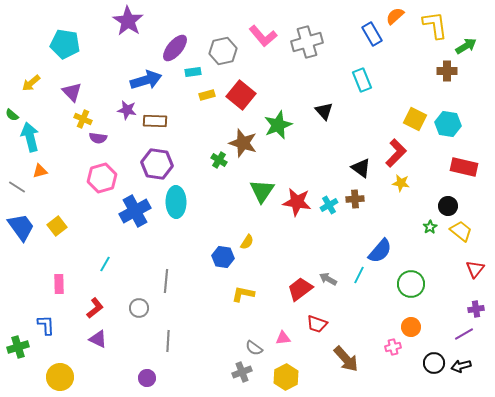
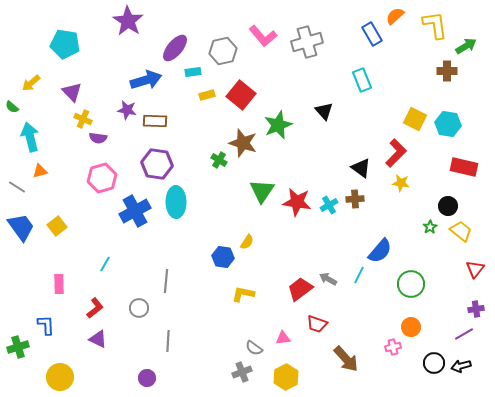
green semicircle at (12, 115): moved 8 px up
